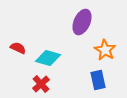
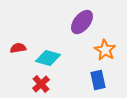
purple ellipse: rotated 15 degrees clockwise
red semicircle: rotated 35 degrees counterclockwise
